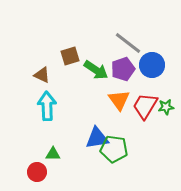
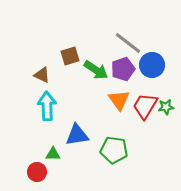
blue triangle: moved 20 px left, 3 px up
green pentagon: moved 1 px down
